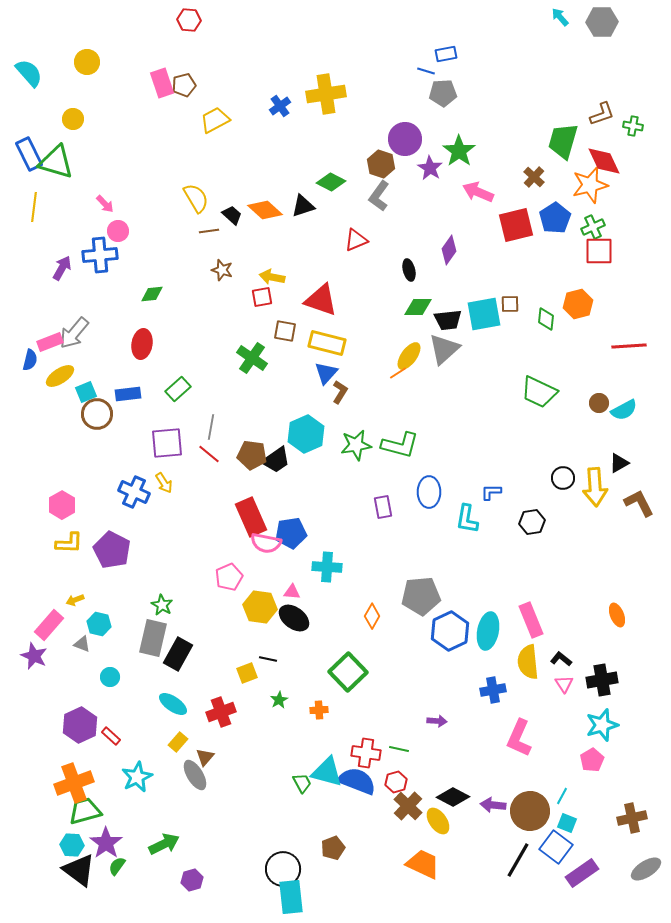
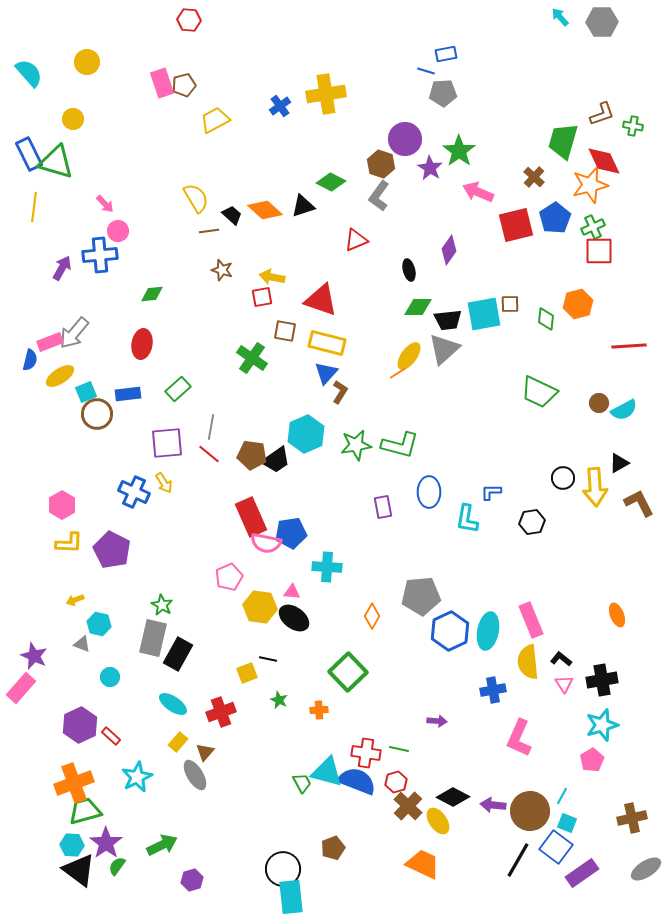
pink rectangle at (49, 625): moved 28 px left, 63 px down
green star at (279, 700): rotated 18 degrees counterclockwise
brown triangle at (205, 757): moved 5 px up
green arrow at (164, 844): moved 2 px left, 1 px down
